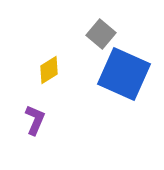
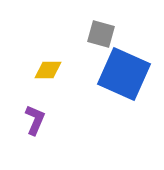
gray square: rotated 24 degrees counterclockwise
yellow diamond: moved 1 px left; rotated 32 degrees clockwise
